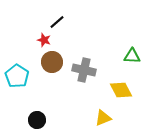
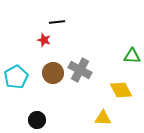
black line: rotated 35 degrees clockwise
brown circle: moved 1 px right, 11 px down
gray cross: moved 4 px left; rotated 15 degrees clockwise
cyan pentagon: moved 1 px left, 1 px down; rotated 10 degrees clockwise
yellow triangle: rotated 24 degrees clockwise
